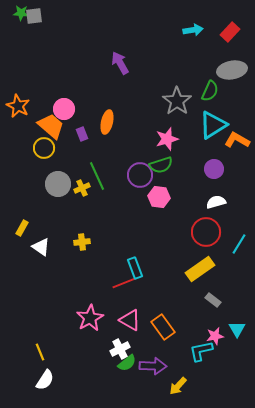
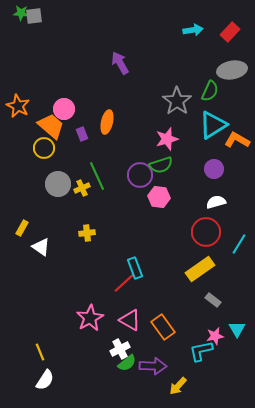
yellow cross at (82, 242): moved 5 px right, 9 px up
red line at (124, 283): rotated 20 degrees counterclockwise
